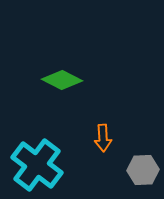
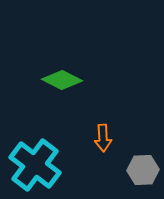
cyan cross: moved 2 px left
